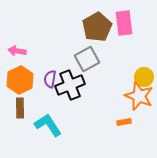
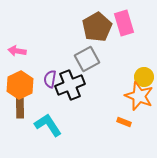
pink rectangle: rotated 10 degrees counterclockwise
orange hexagon: moved 5 px down
orange rectangle: rotated 32 degrees clockwise
